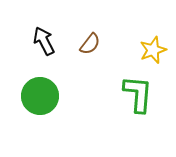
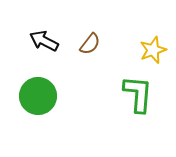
black arrow: rotated 36 degrees counterclockwise
green circle: moved 2 px left
